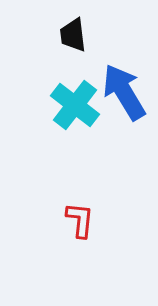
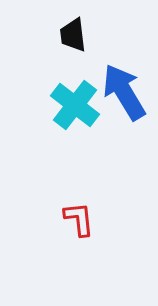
red L-shape: moved 1 px left, 1 px up; rotated 12 degrees counterclockwise
